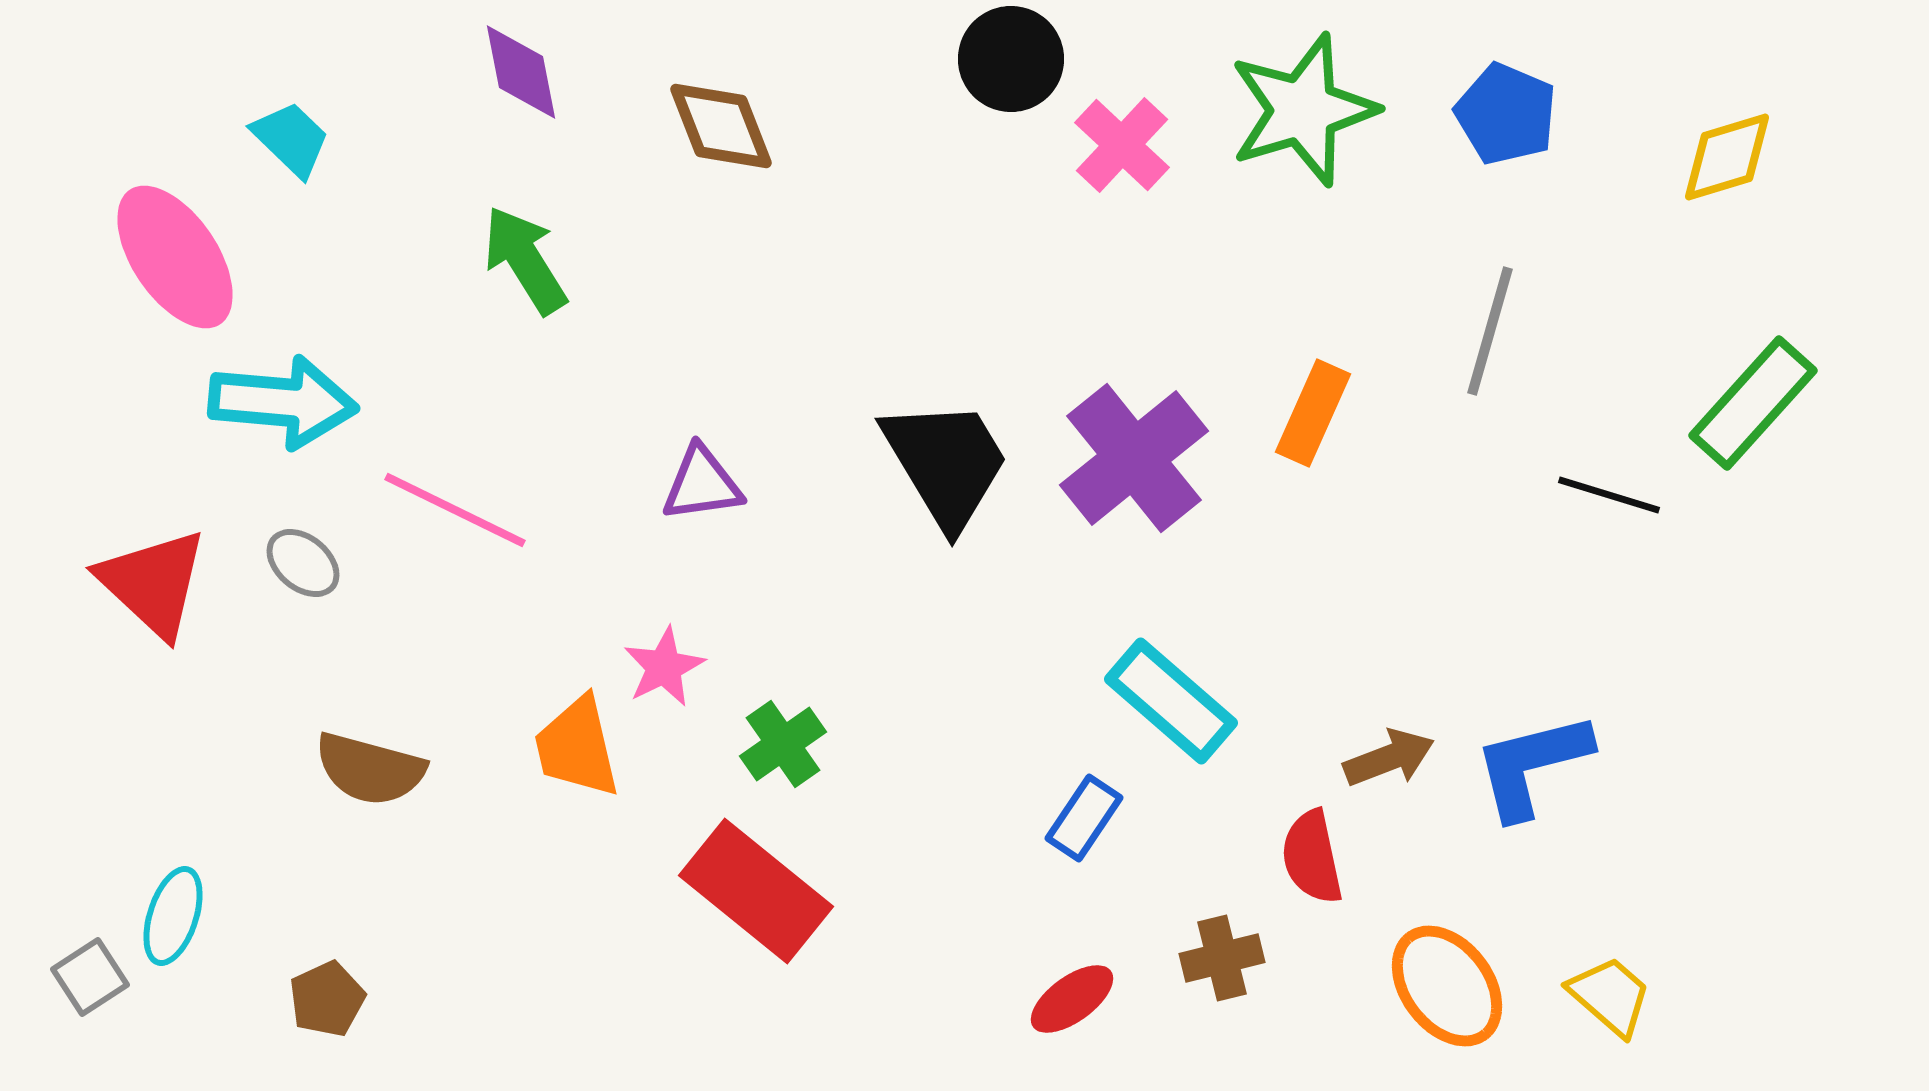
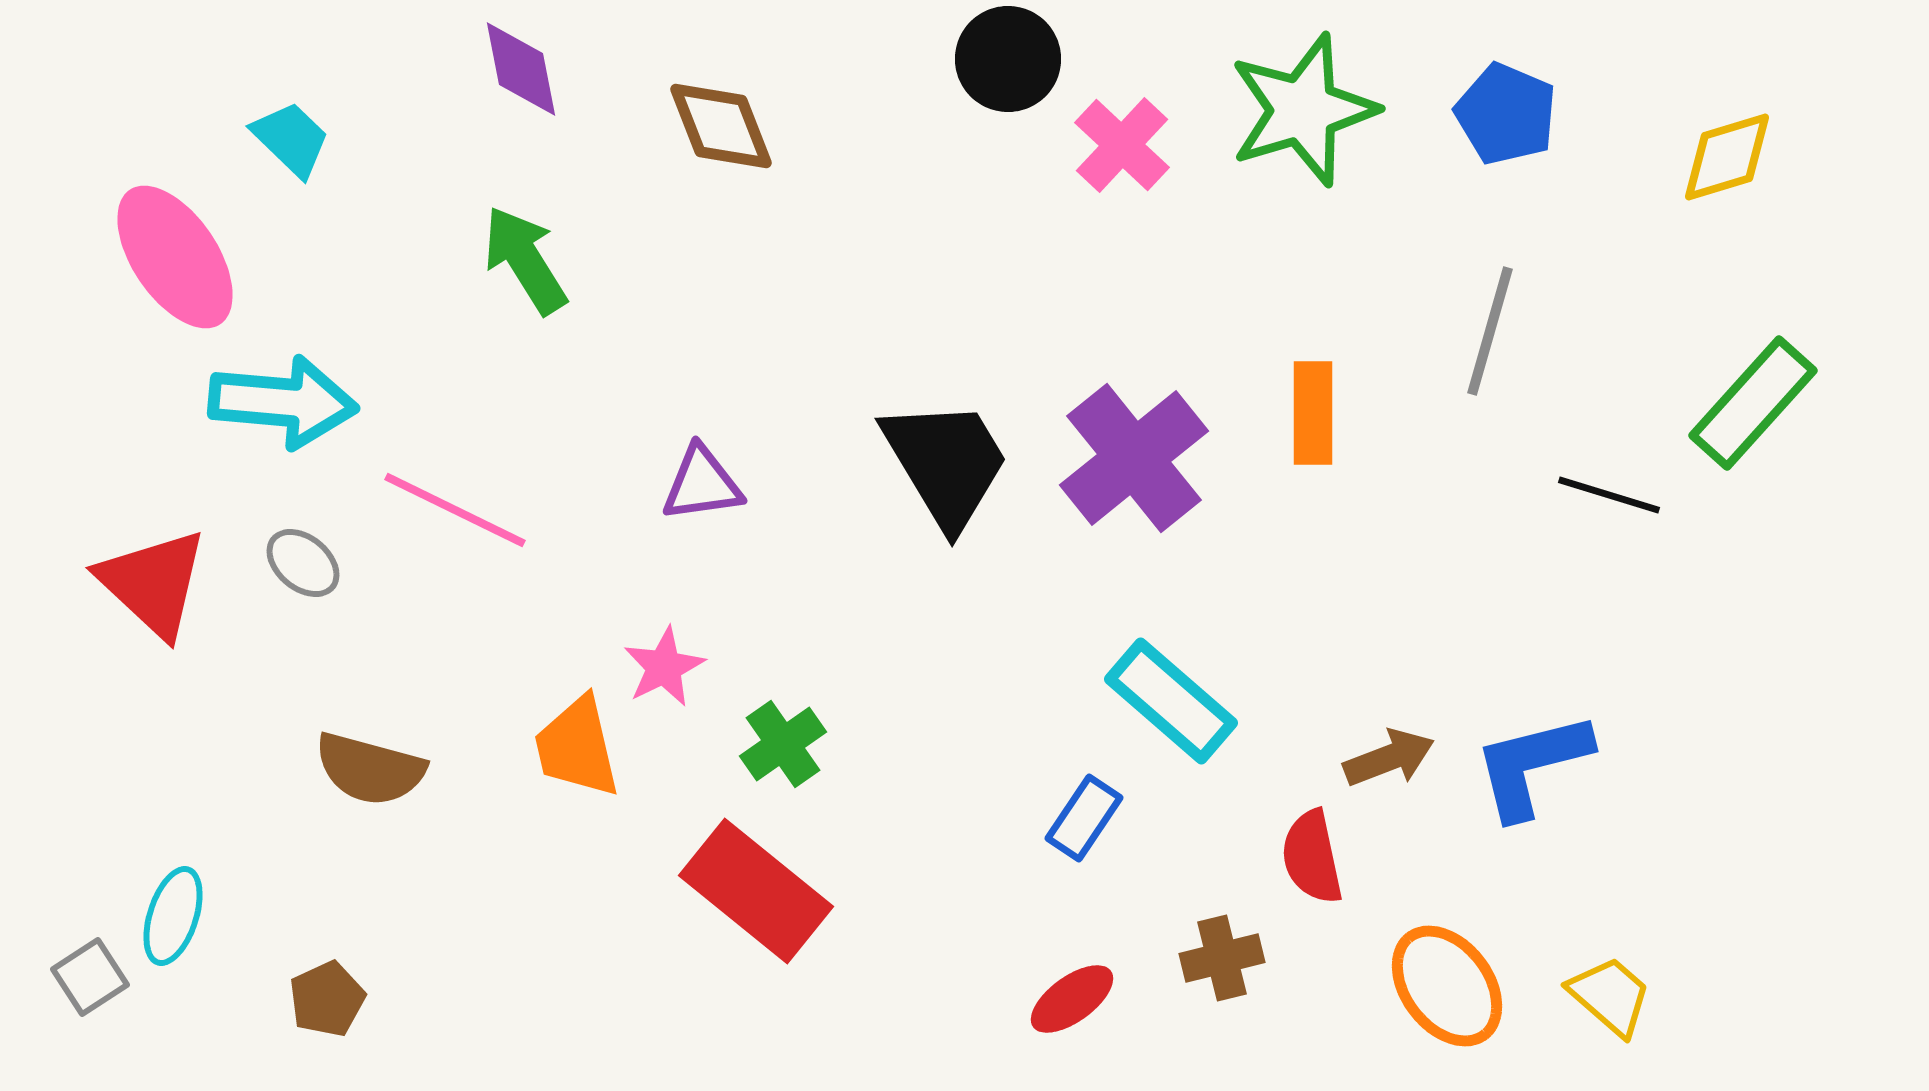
black circle: moved 3 px left
purple diamond: moved 3 px up
orange rectangle: rotated 24 degrees counterclockwise
